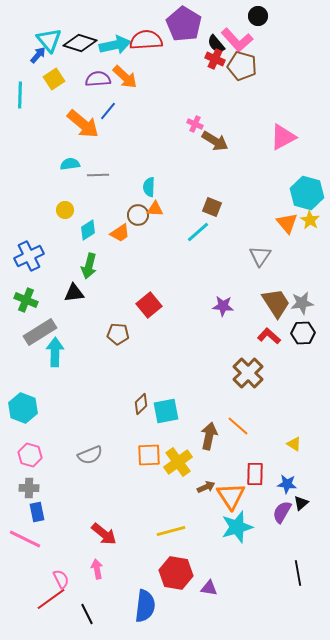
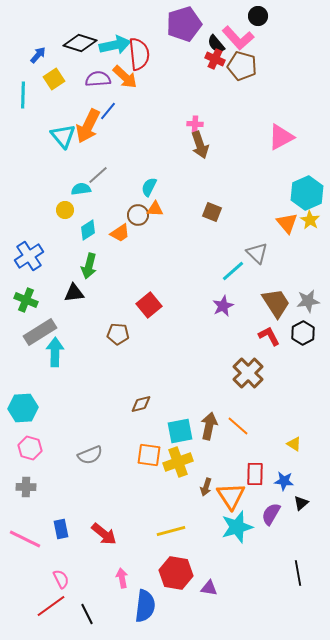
purple pentagon at (184, 24): rotated 24 degrees clockwise
cyan triangle at (49, 40): moved 14 px right, 96 px down
red semicircle at (146, 40): moved 7 px left, 14 px down; rotated 88 degrees clockwise
pink L-shape at (237, 40): moved 1 px right, 2 px up
cyan line at (20, 95): moved 3 px right
orange arrow at (83, 124): moved 5 px right, 2 px down; rotated 76 degrees clockwise
pink cross at (195, 124): rotated 21 degrees counterclockwise
pink triangle at (283, 137): moved 2 px left
brown arrow at (215, 141): moved 15 px left, 4 px down; rotated 40 degrees clockwise
cyan semicircle at (70, 164): moved 11 px right, 25 px down
gray line at (98, 175): rotated 40 degrees counterclockwise
cyan semicircle at (149, 187): rotated 24 degrees clockwise
cyan hexagon at (307, 193): rotated 20 degrees clockwise
brown square at (212, 207): moved 5 px down
cyan line at (198, 232): moved 35 px right, 39 px down
blue cross at (29, 256): rotated 8 degrees counterclockwise
gray triangle at (260, 256): moved 3 px left, 3 px up; rotated 20 degrees counterclockwise
gray star at (302, 303): moved 6 px right, 2 px up
purple star at (223, 306): rotated 30 degrees counterclockwise
black hexagon at (303, 333): rotated 25 degrees counterclockwise
red L-shape at (269, 336): rotated 20 degrees clockwise
brown diamond at (141, 404): rotated 30 degrees clockwise
cyan hexagon at (23, 408): rotated 24 degrees counterclockwise
cyan square at (166, 411): moved 14 px right, 20 px down
brown arrow at (209, 436): moved 10 px up
pink hexagon at (30, 455): moved 7 px up
orange square at (149, 455): rotated 10 degrees clockwise
yellow cross at (178, 462): rotated 16 degrees clockwise
blue star at (287, 484): moved 3 px left, 3 px up
brown arrow at (206, 487): rotated 132 degrees clockwise
gray cross at (29, 488): moved 3 px left, 1 px up
blue rectangle at (37, 512): moved 24 px right, 17 px down
purple semicircle at (282, 512): moved 11 px left, 2 px down
pink arrow at (97, 569): moved 25 px right, 9 px down
red line at (51, 599): moved 7 px down
